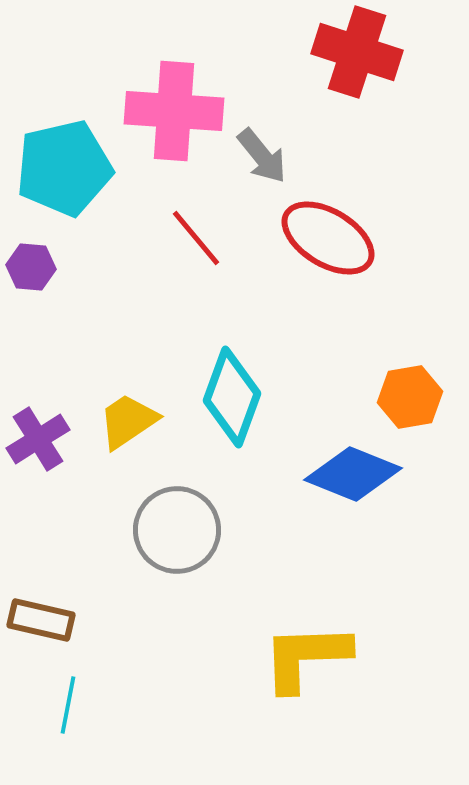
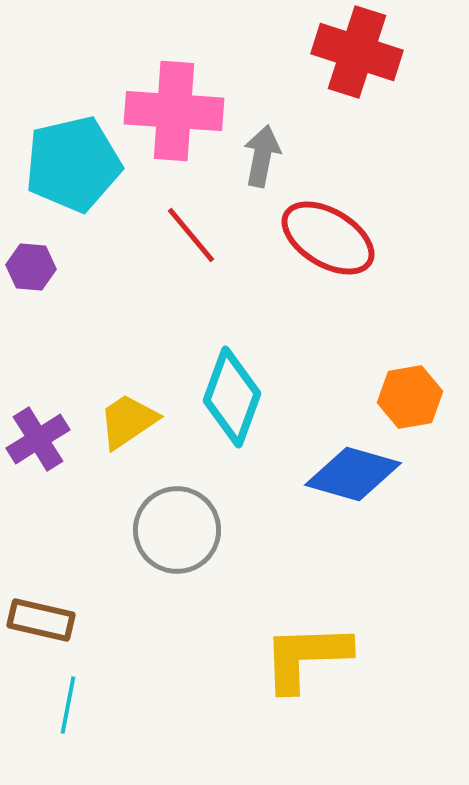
gray arrow: rotated 130 degrees counterclockwise
cyan pentagon: moved 9 px right, 4 px up
red line: moved 5 px left, 3 px up
blue diamond: rotated 6 degrees counterclockwise
